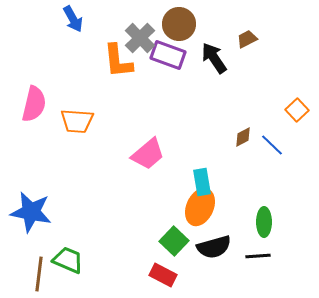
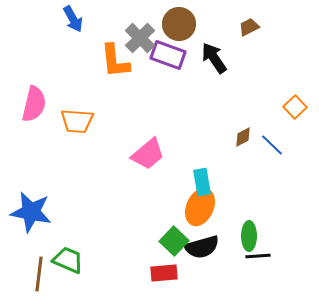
brown trapezoid: moved 2 px right, 12 px up
orange L-shape: moved 3 px left
orange square: moved 2 px left, 3 px up
green ellipse: moved 15 px left, 14 px down
black semicircle: moved 12 px left
red rectangle: moved 1 px right, 2 px up; rotated 32 degrees counterclockwise
